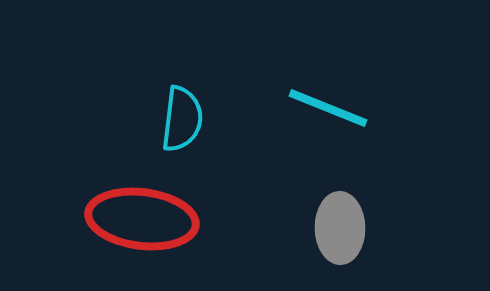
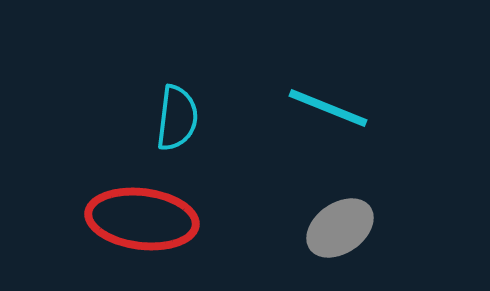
cyan semicircle: moved 5 px left, 1 px up
gray ellipse: rotated 56 degrees clockwise
